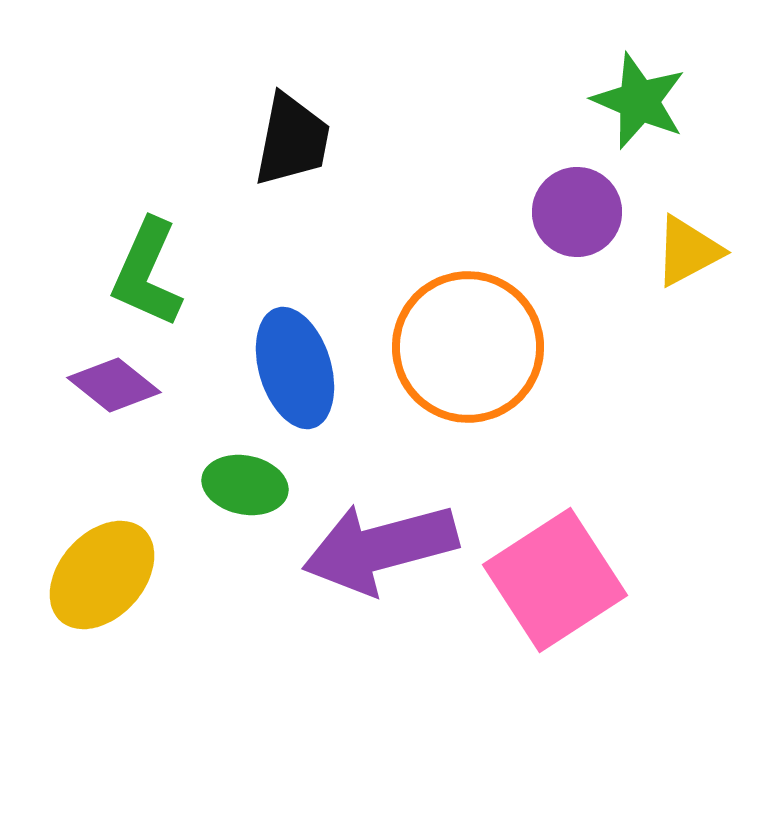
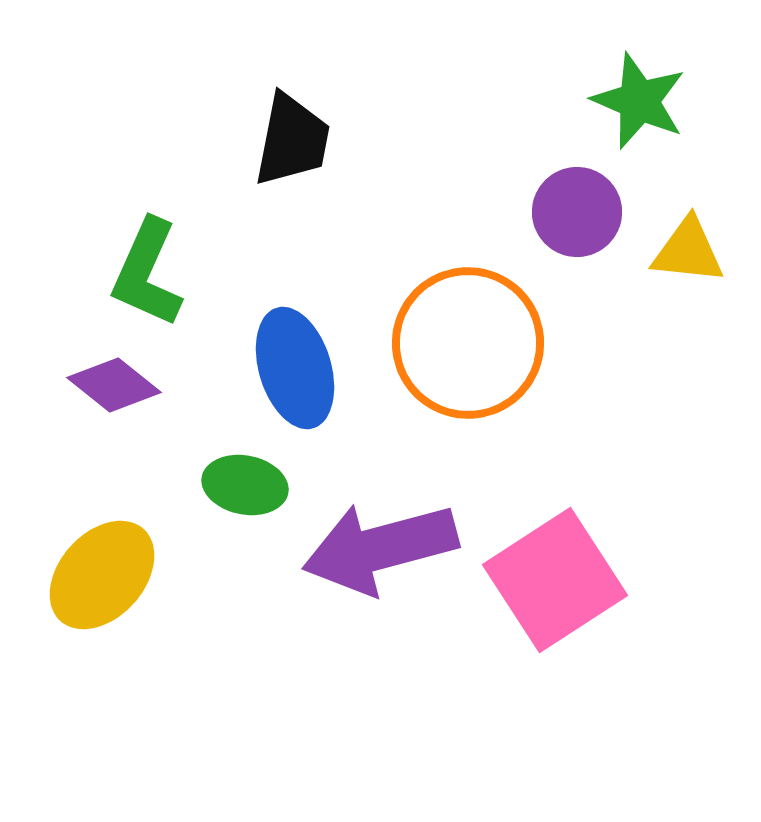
yellow triangle: rotated 34 degrees clockwise
orange circle: moved 4 px up
